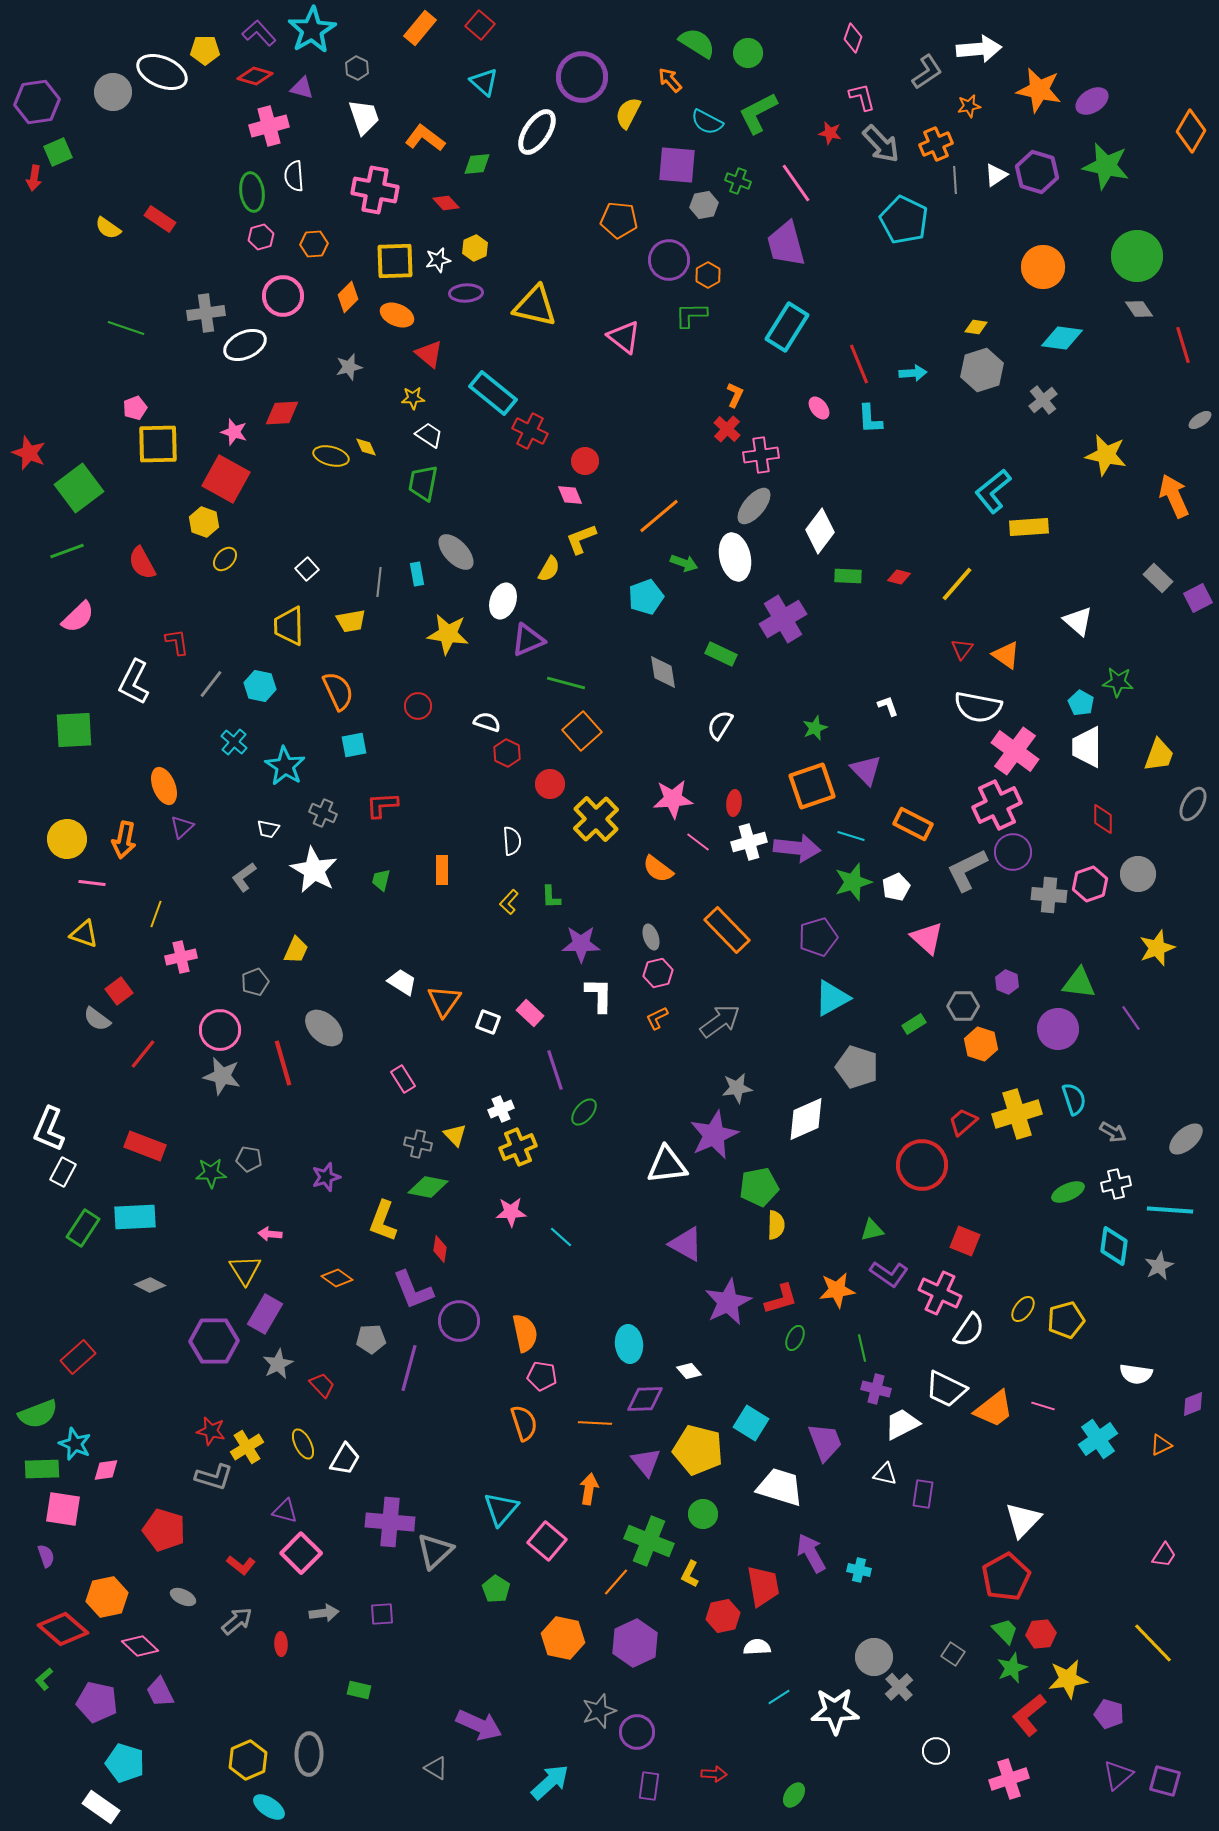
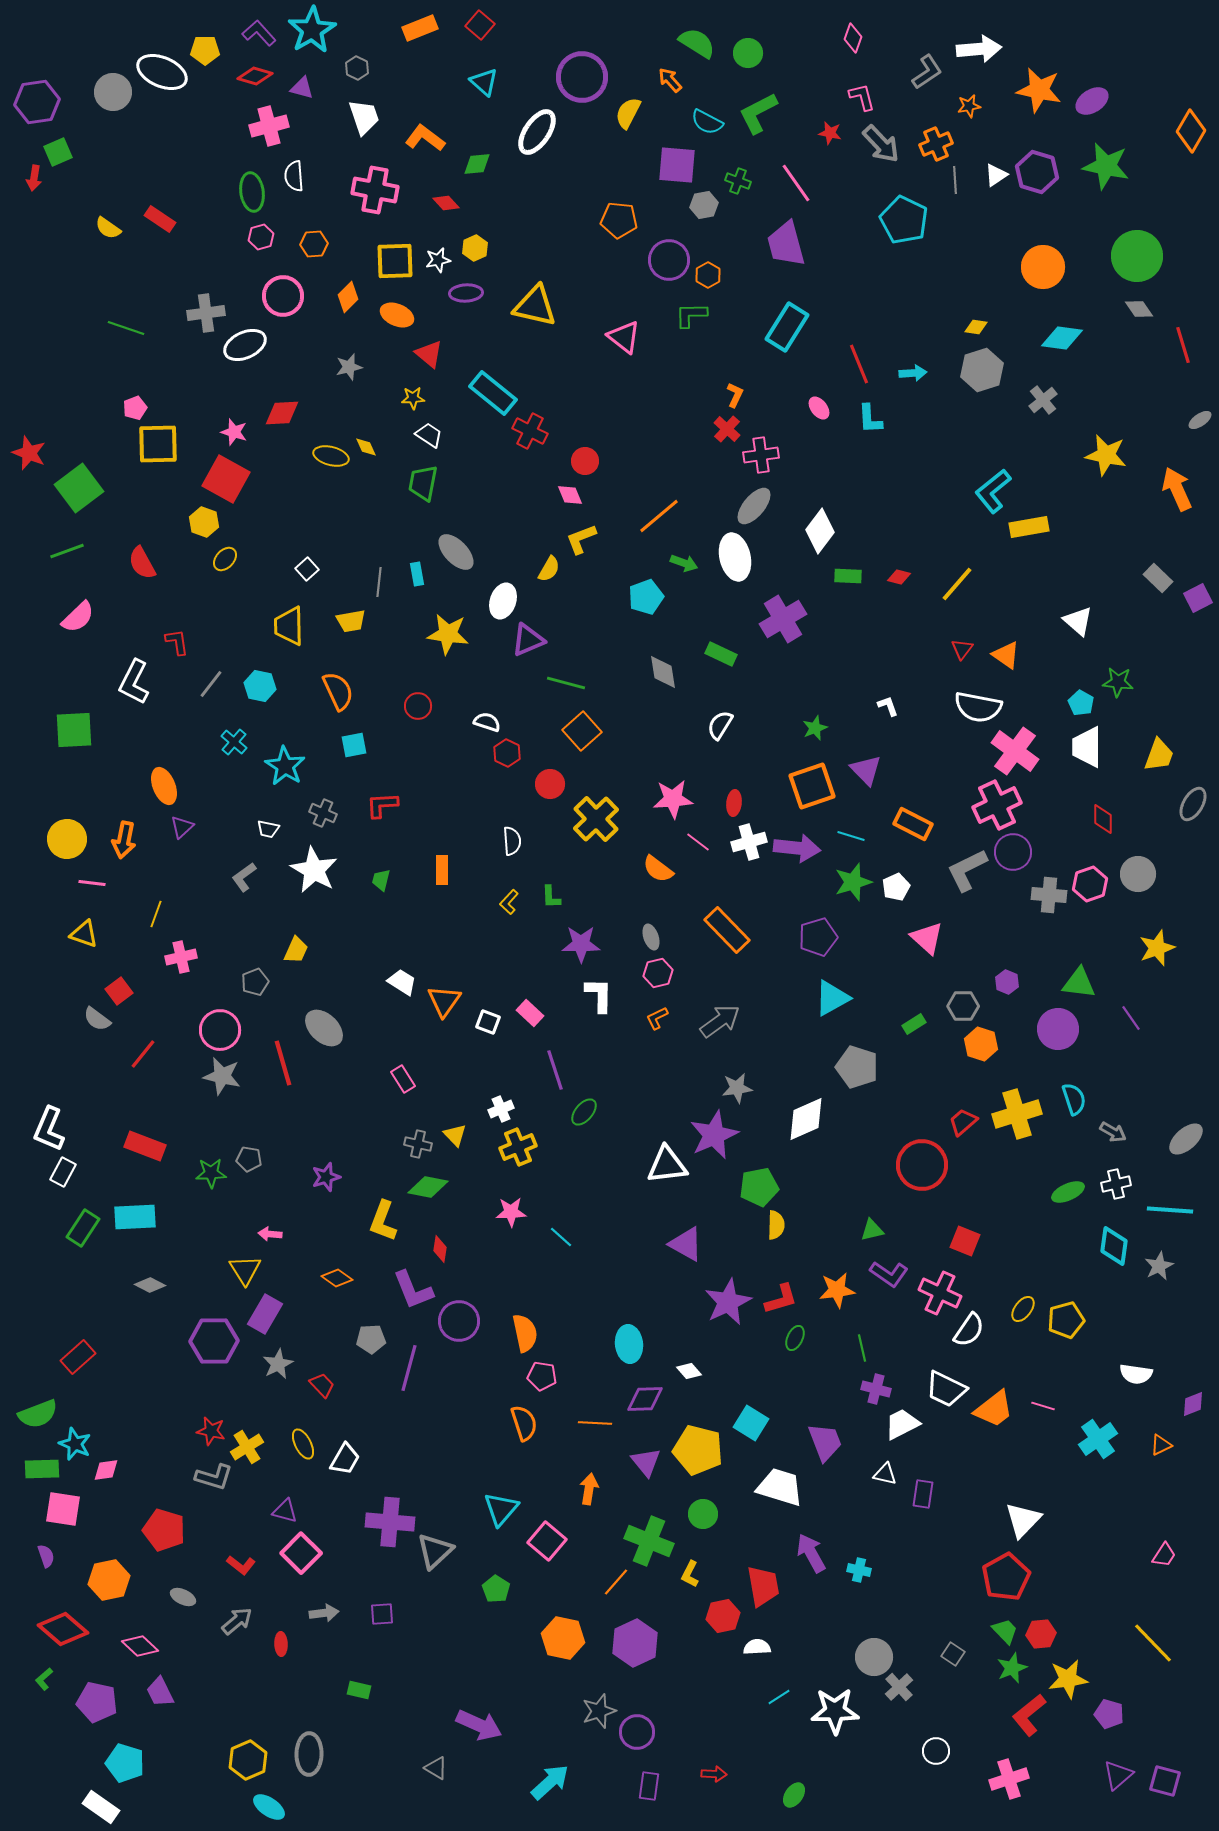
orange rectangle at (420, 28): rotated 28 degrees clockwise
orange arrow at (1174, 496): moved 3 px right, 7 px up
yellow rectangle at (1029, 527): rotated 6 degrees counterclockwise
orange hexagon at (107, 1597): moved 2 px right, 17 px up
